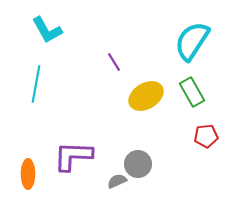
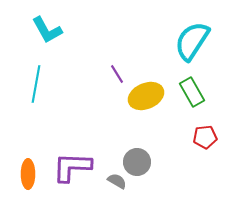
purple line: moved 3 px right, 12 px down
yellow ellipse: rotated 8 degrees clockwise
red pentagon: moved 1 px left, 1 px down
purple L-shape: moved 1 px left, 11 px down
gray circle: moved 1 px left, 2 px up
gray semicircle: rotated 54 degrees clockwise
